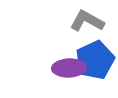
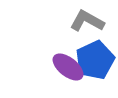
purple ellipse: moved 1 px left, 1 px up; rotated 40 degrees clockwise
